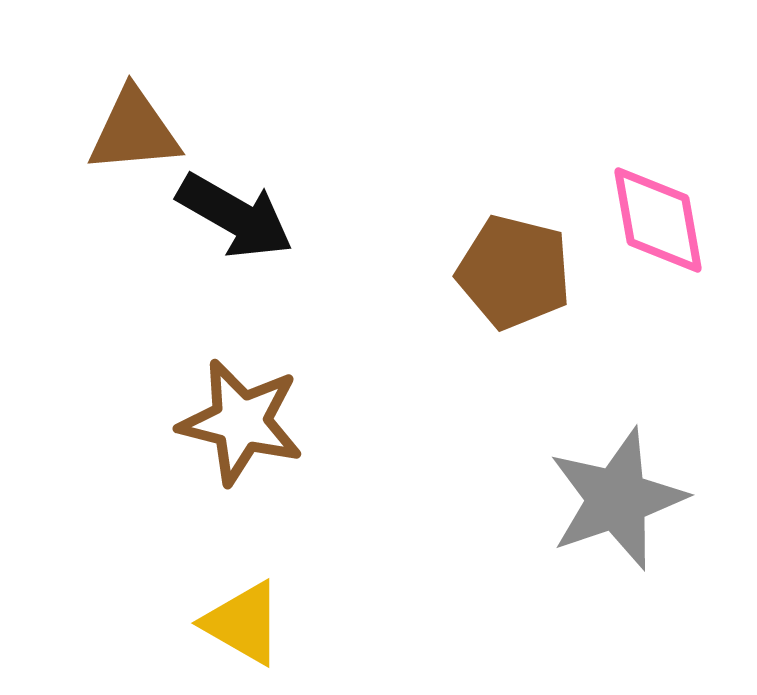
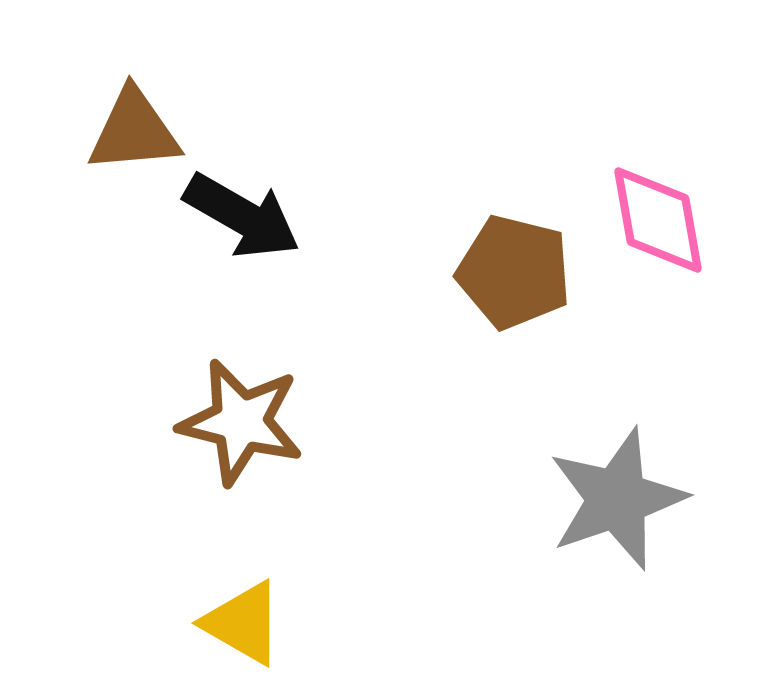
black arrow: moved 7 px right
